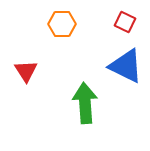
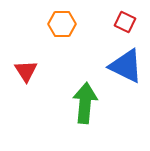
green arrow: rotated 9 degrees clockwise
